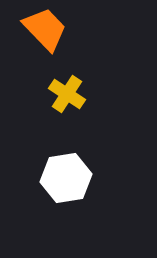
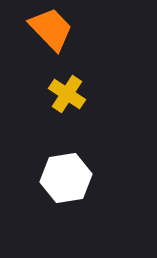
orange trapezoid: moved 6 px right
